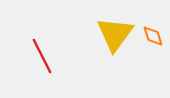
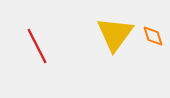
red line: moved 5 px left, 10 px up
